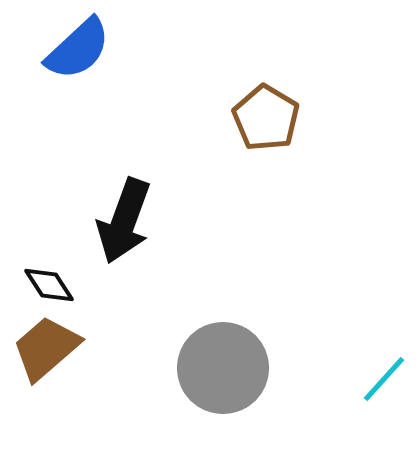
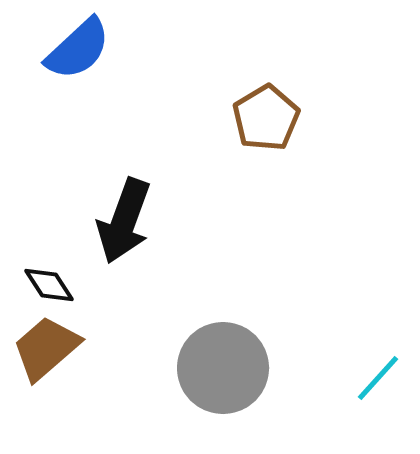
brown pentagon: rotated 10 degrees clockwise
cyan line: moved 6 px left, 1 px up
